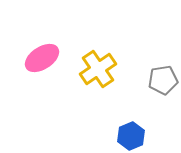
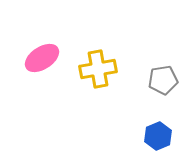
yellow cross: rotated 24 degrees clockwise
blue hexagon: moved 27 px right
